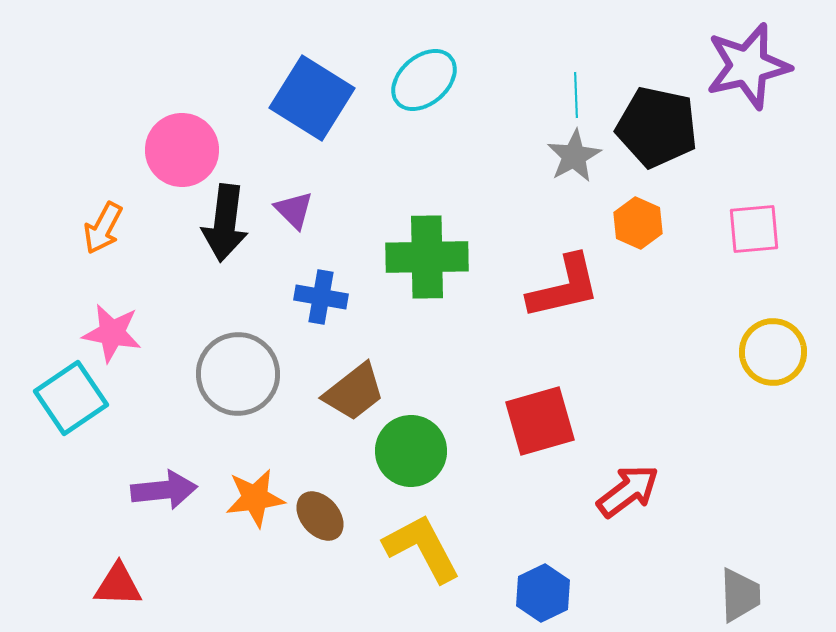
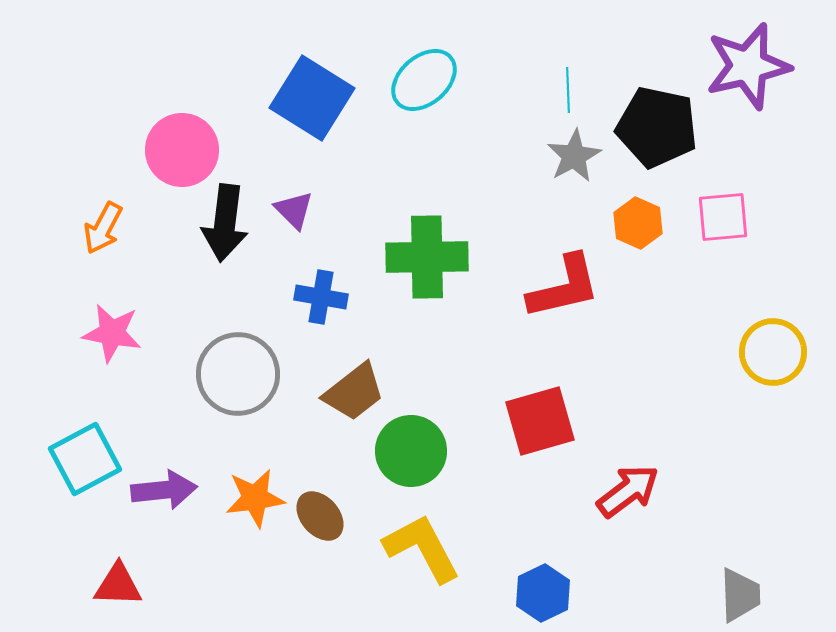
cyan line: moved 8 px left, 5 px up
pink square: moved 31 px left, 12 px up
cyan square: moved 14 px right, 61 px down; rotated 6 degrees clockwise
